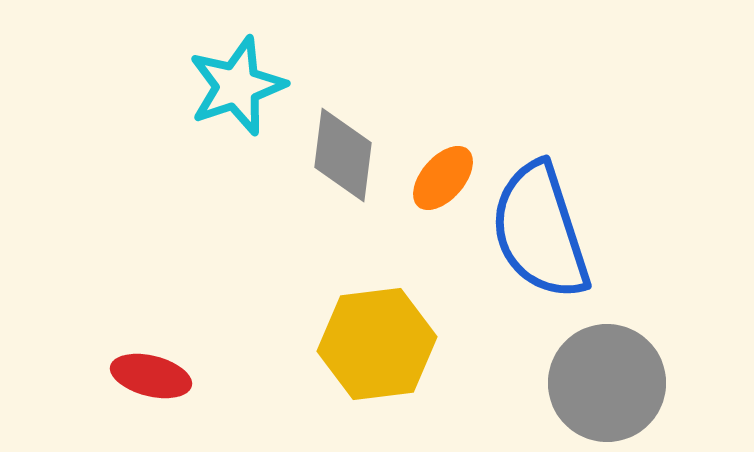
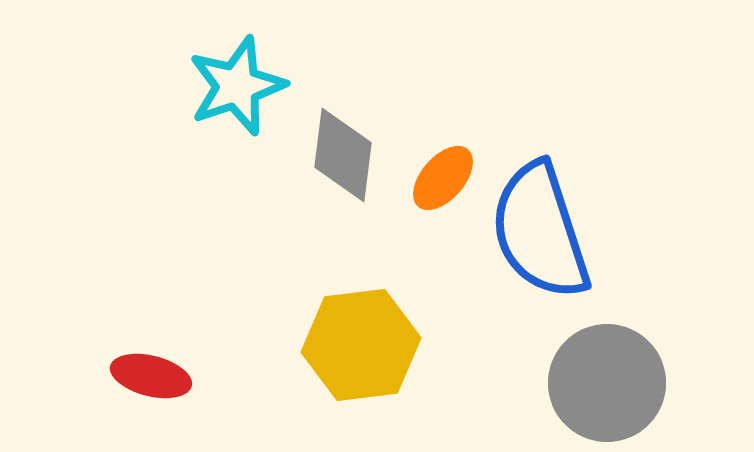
yellow hexagon: moved 16 px left, 1 px down
